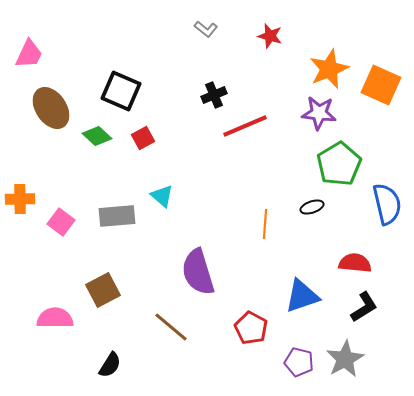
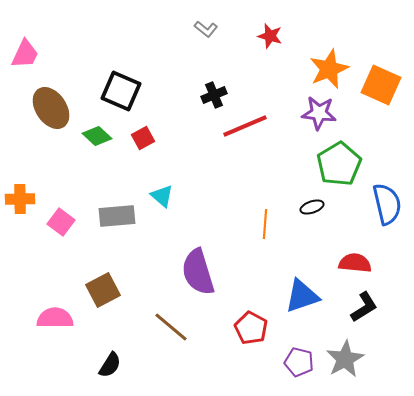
pink trapezoid: moved 4 px left
